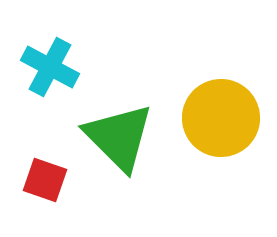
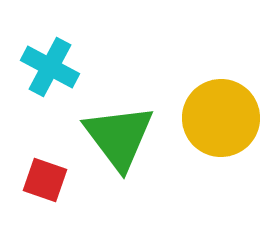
green triangle: rotated 8 degrees clockwise
